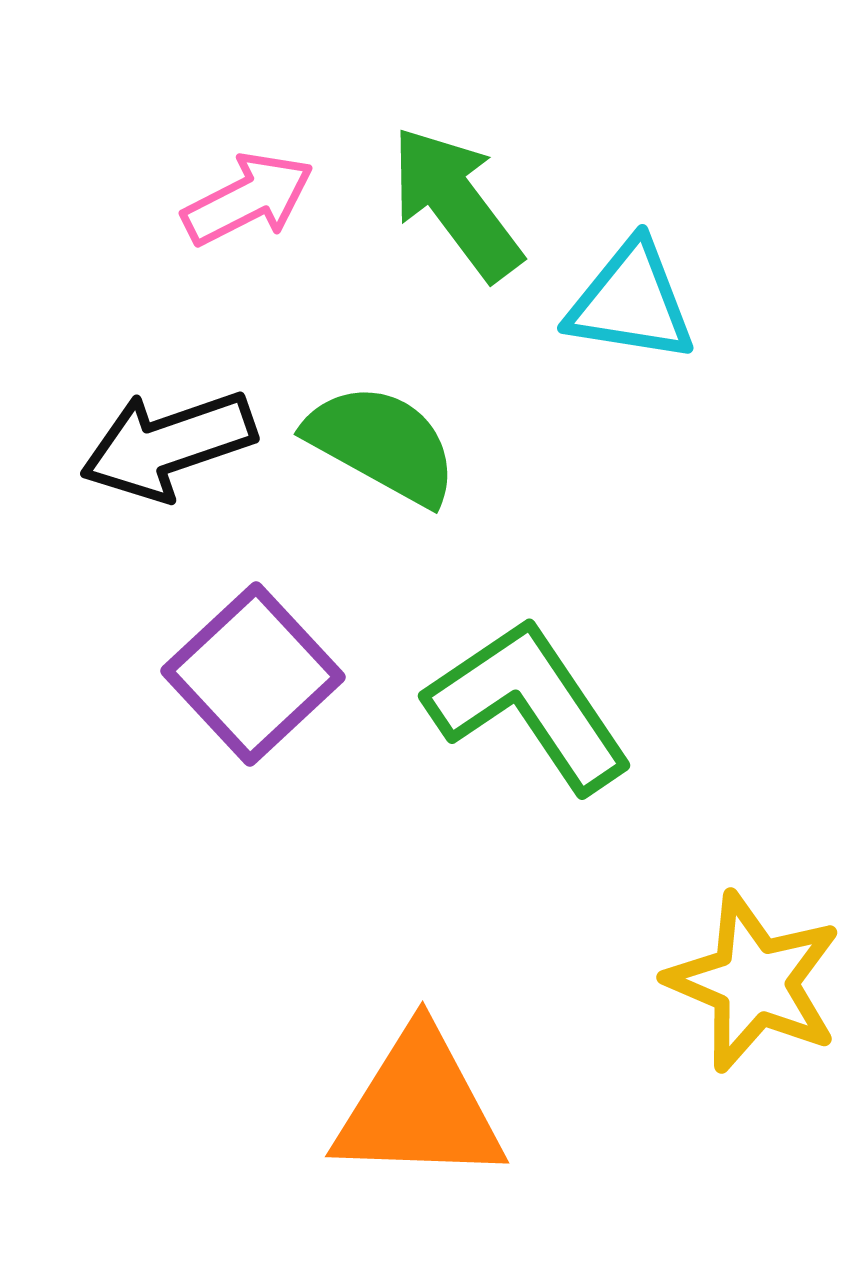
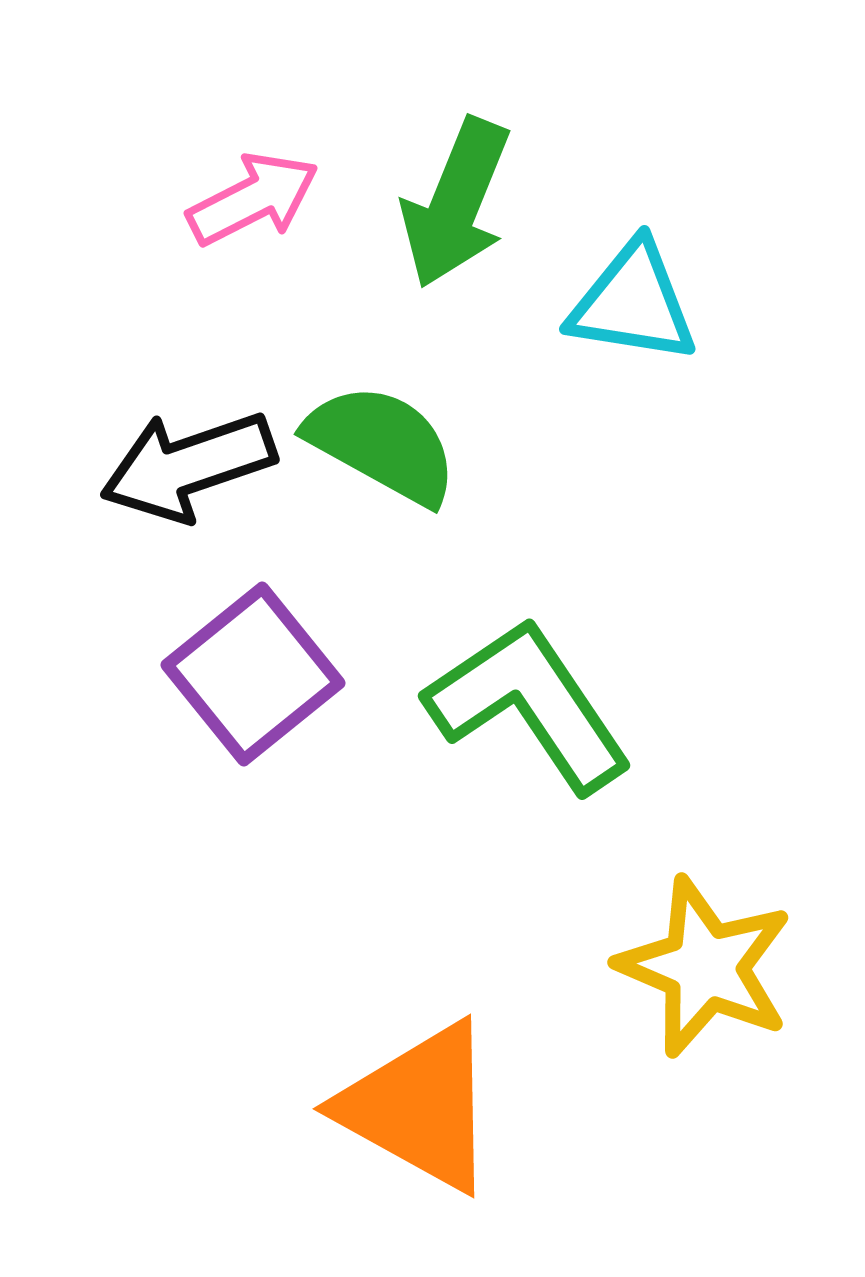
pink arrow: moved 5 px right
green arrow: rotated 121 degrees counterclockwise
cyan triangle: moved 2 px right, 1 px down
black arrow: moved 20 px right, 21 px down
purple square: rotated 4 degrees clockwise
yellow star: moved 49 px left, 15 px up
orange triangle: rotated 27 degrees clockwise
